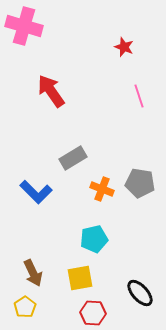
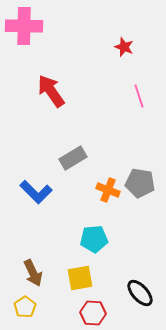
pink cross: rotated 15 degrees counterclockwise
orange cross: moved 6 px right, 1 px down
cyan pentagon: rotated 8 degrees clockwise
